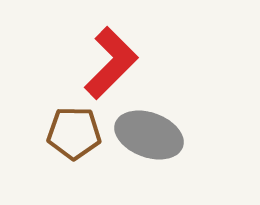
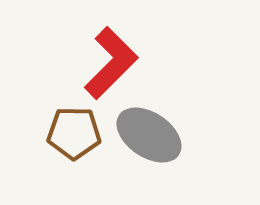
gray ellipse: rotated 14 degrees clockwise
